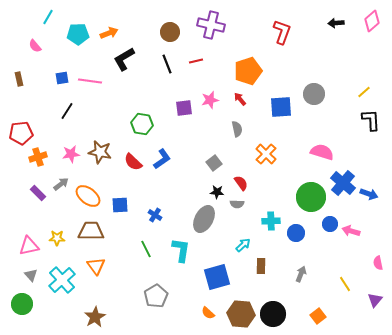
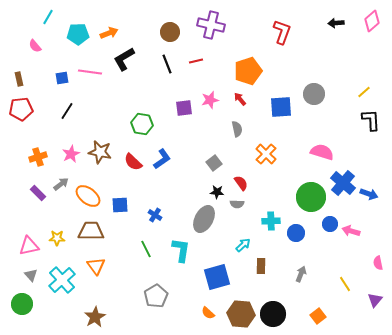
pink line at (90, 81): moved 9 px up
red pentagon at (21, 133): moved 24 px up
pink star at (71, 154): rotated 18 degrees counterclockwise
